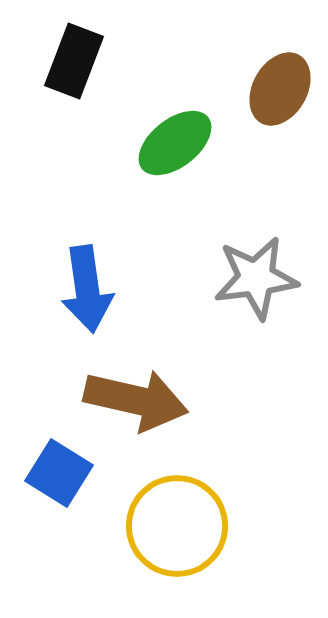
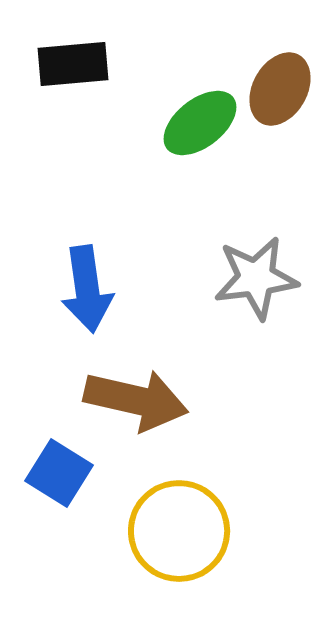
black rectangle: moved 1 px left, 3 px down; rotated 64 degrees clockwise
green ellipse: moved 25 px right, 20 px up
yellow circle: moved 2 px right, 5 px down
